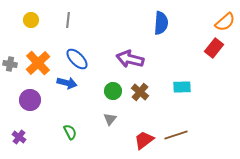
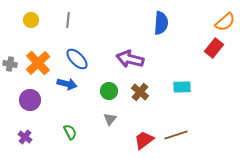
blue arrow: moved 1 px down
green circle: moved 4 px left
purple cross: moved 6 px right
